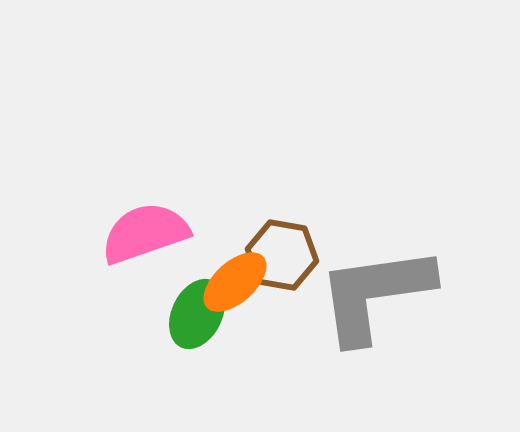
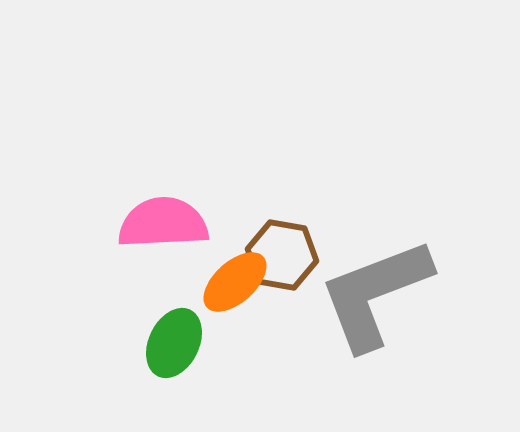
pink semicircle: moved 18 px right, 10 px up; rotated 16 degrees clockwise
gray L-shape: rotated 13 degrees counterclockwise
green ellipse: moved 23 px left, 29 px down
